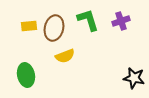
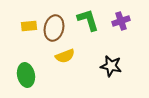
black star: moved 23 px left, 12 px up
